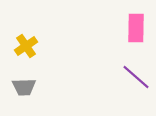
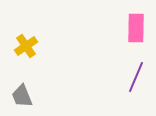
purple line: rotated 72 degrees clockwise
gray trapezoid: moved 2 px left, 9 px down; rotated 70 degrees clockwise
